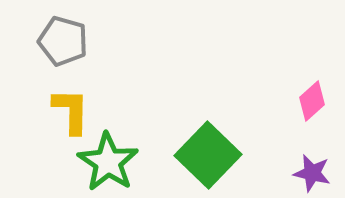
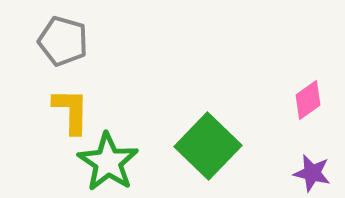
pink diamond: moved 4 px left, 1 px up; rotated 6 degrees clockwise
green square: moved 9 px up
